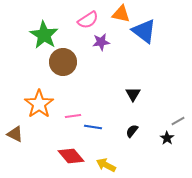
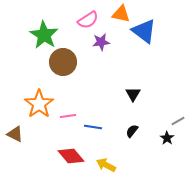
pink line: moved 5 px left
